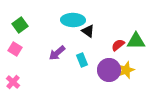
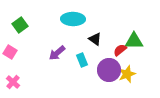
cyan ellipse: moved 1 px up
black triangle: moved 7 px right, 8 px down
green triangle: moved 2 px left
red semicircle: moved 2 px right, 5 px down
pink square: moved 5 px left, 3 px down
yellow star: moved 1 px right, 4 px down
